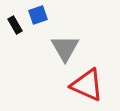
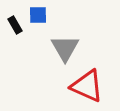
blue square: rotated 18 degrees clockwise
red triangle: moved 1 px down
